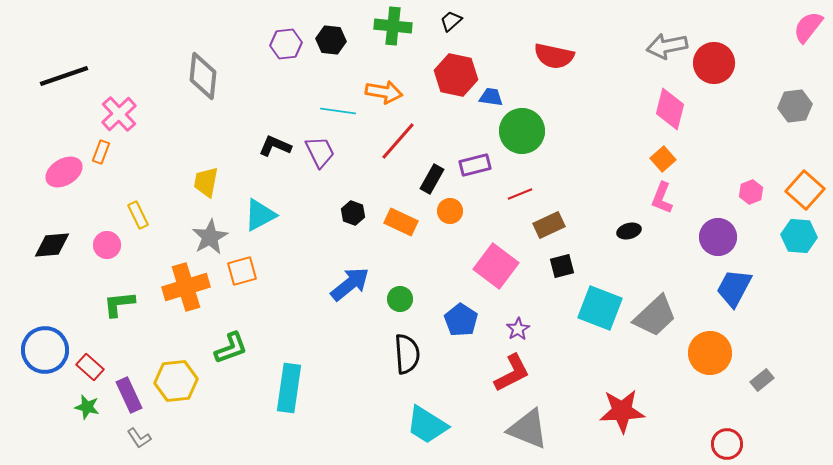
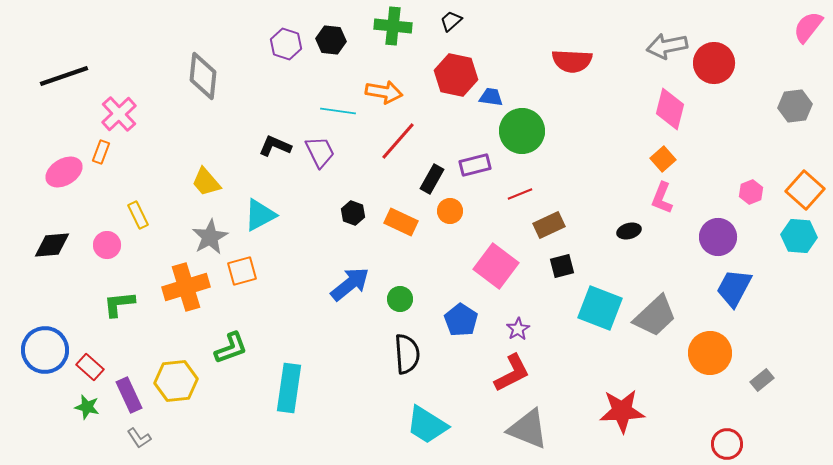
purple hexagon at (286, 44): rotated 24 degrees clockwise
red semicircle at (554, 56): moved 18 px right, 5 px down; rotated 9 degrees counterclockwise
yellow trapezoid at (206, 182): rotated 52 degrees counterclockwise
